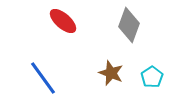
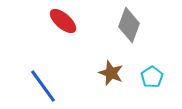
blue line: moved 8 px down
